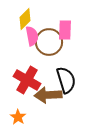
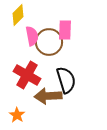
yellow diamond: moved 7 px left, 4 px up
red cross: moved 5 px up
brown arrow: moved 1 px down
orange star: moved 1 px left, 2 px up
